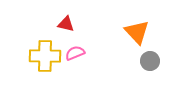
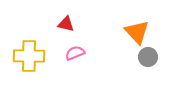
yellow cross: moved 16 px left
gray circle: moved 2 px left, 4 px up
